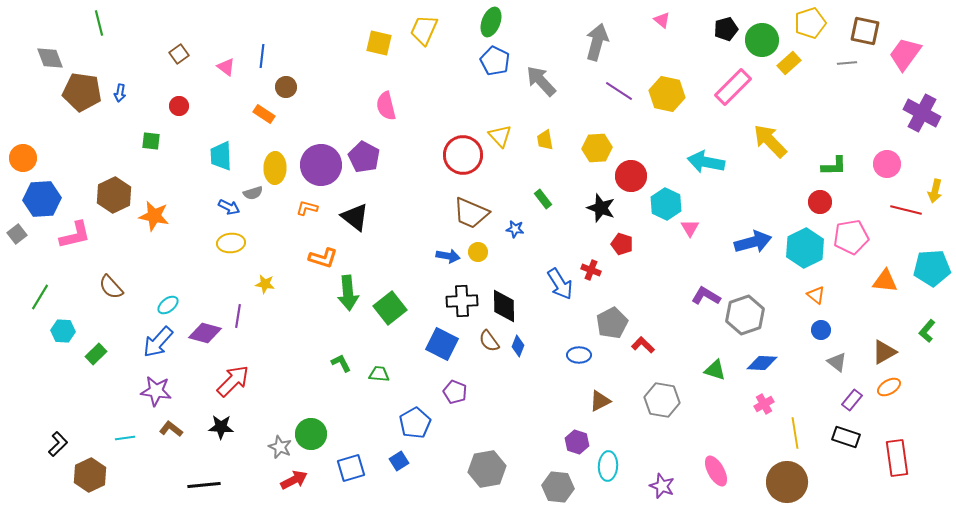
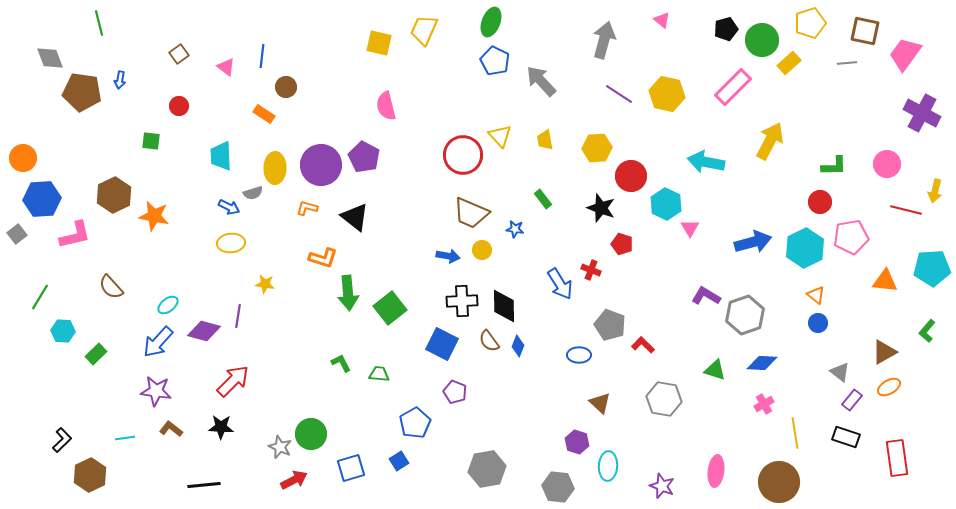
gray arrow at (597, 42): moved 7 px right, 2 px up
purple line at (619, 91): moved 3 px down
blue arrow at (120, 93): moved 13 px up
yellow arrow at (770, 141): rotated 72 degrees clockwise
yellow circle at (478, 252): moved 4 px right, 2 px up
gray pentagon at (612, 323): moved 2 px left, 2 px down; rotated 24 degrees counterclockwise
blue circle at (821, 330): moved 3 px left, 7 px up
purple diamond at (205, 333): moved 1 px left, 2 px up
gray triangle at (837, 362): moved 3 px right, 10 px down
gray hexagon at (662, 400): moved 2 px right, 1 px up
brown triangle at (600, 401): moved 2 px down; rotated 50 degrees counterclockwise
black L-shape at (58, 444): moved 4 px right, 4 px up
pink ellipse at (716, 471): rotated 36 degrees clockwise
brown circle at (787, 482): moved 8 px left
